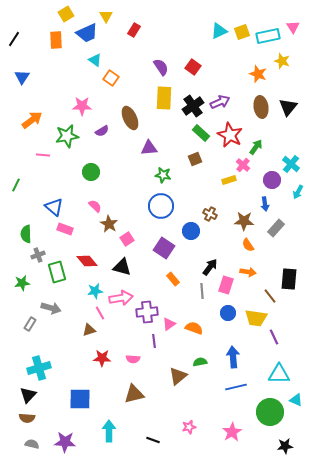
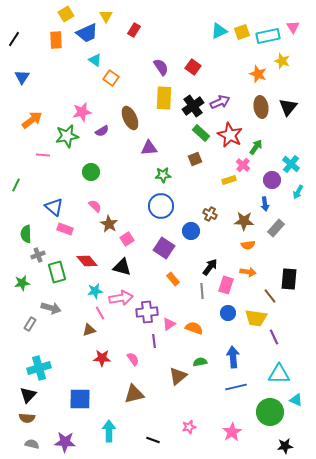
pink star at (82, 106): moved 6 px down; rotated 12 degrees counterclockwise
green star at (163, 175): rotated 14 degrees counterclockwise
orange semicircle at (248, 245): rotated 64 degrees counterclockwise
pink semicircle at (133, 359): rotated 128 degrees counterclockwise
